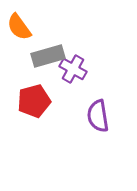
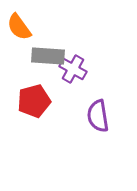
gray rectangle: rotated 20 degrees clockwise
